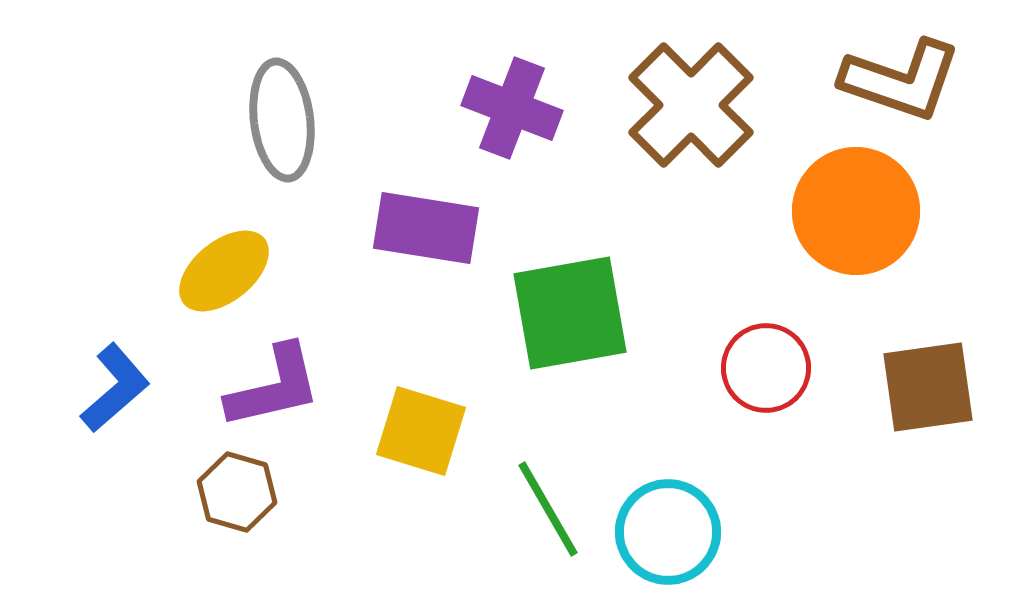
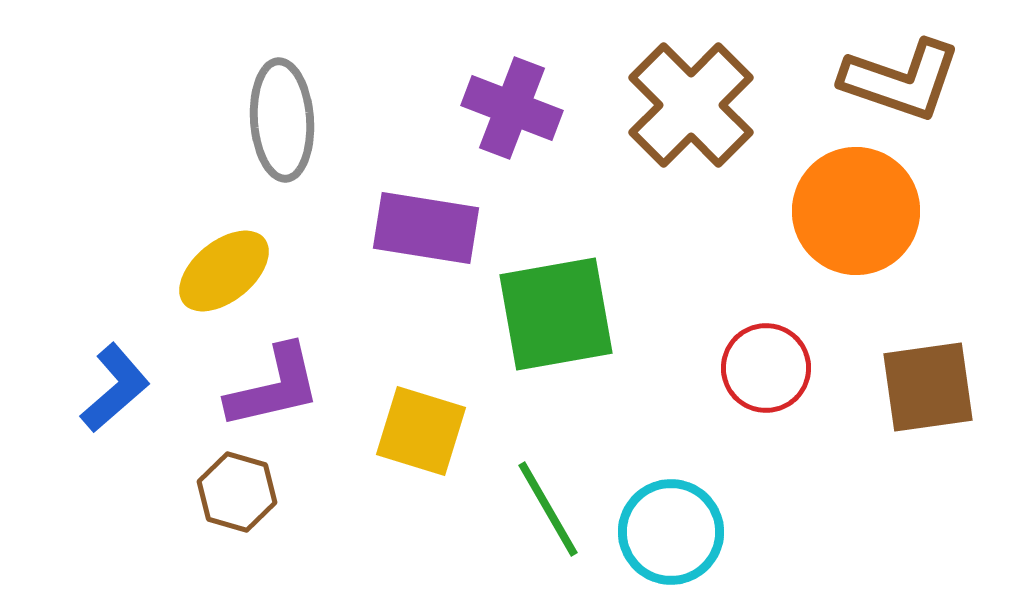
gray ellipse: rotated 3 degrees clockwise
green square: moved 14 px left, 1 px down
cyan circle: moved 3 px right
